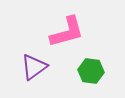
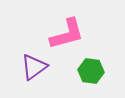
pink L-shape: moved 2 px down
